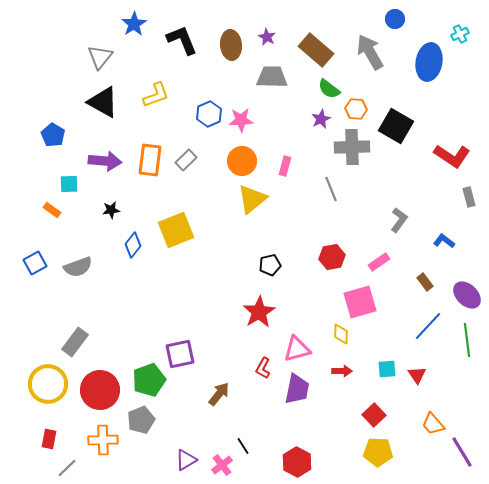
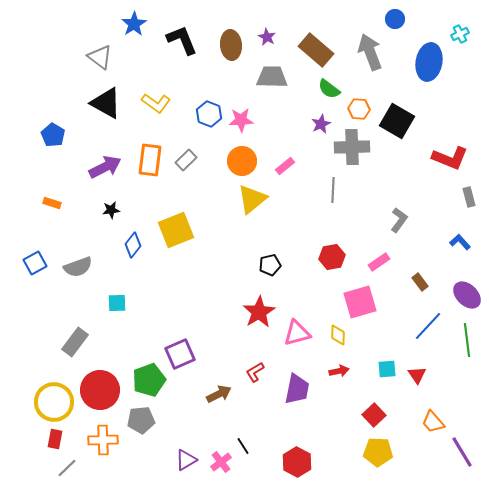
gray arrow at (370, 52): rotated 9 degrees clockwise
gray triangle at (100, 57): rotated 32 degrees counterclockwise
yellow L-shape at (156, 95): moved 8 px down; rotated 56 degrees clockwise
black triangle at (103, 102): moved 3 px right, 1 px down
orange hexagon at (356, 109): moved 3 px right
blue hexagon at (209, 114): rotated 15 degrees counterclockwise
purple star at (321, 119): moved 5 px down
black square at (396, 126): moved 1 px right, 5 px up
red L-shape at (452, 156): moved 2 px left, 2 px down; rotated 12 degrees counterclockwise
purple arrow at (105, 161): moved 6 px down; rotated 32 degrees counterclockwise
pink rectangle at (285, 166): rotated 36 degrees clockwise
cyan square at (69, 184): moved 48 px right, 119 px down
gray line at (331, 189): moved 2 px right, 1 px down; rotated 25 degrees clockwise
orange rectangle at (52, 210): moved 7 px up; rotated 18 degrees counterclockwise
blue L-shape at (444, 241): moved 16 px right, 1 px down; rotated 10 degrees clockwise
brown rectangle at (425, 282): moved 5 px left
yellow diamond at (341, 334): moved 3 px left, 1 px down
pink triangle at (297, 349): moved 16 px up
purple square at (180, 354): rotated 12 degrees counterclockwise
red L-shape at (263, 368): moved 8 px left, 4 px down; rotated 30 degrees clockwise
red arrow at (342, 371): moved 3 px left; rotated 12 degrees counterclockwise
yellow circle at (48, 384): moved 6 px right, 18 px down
brown arrow at (219, 394): rotated 25 degrees clockwise
gray pentagon at (141, 420): rotated 16 degrees clockwise
orange trapezoid at (433, 424): moved 2 px up
red rectangle at (49, 439): moved 6 px right
pink cross at (222, 465): moved 1 px left, 3 px up
